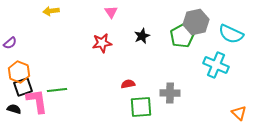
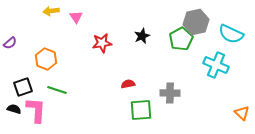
pink triangle: moved 35 px left, 5 px down
green pentagon: moved 1 px left, 3 px down
orange hexagon: moved 27 px right, 13 px up
green line: rotated 24 degrees clockwise
pink L-shape: moved 1 px left, 9 px down; rotated 12 degrees clockwise
green square: moved 3 px down
orange triangle: moved 3 px right
